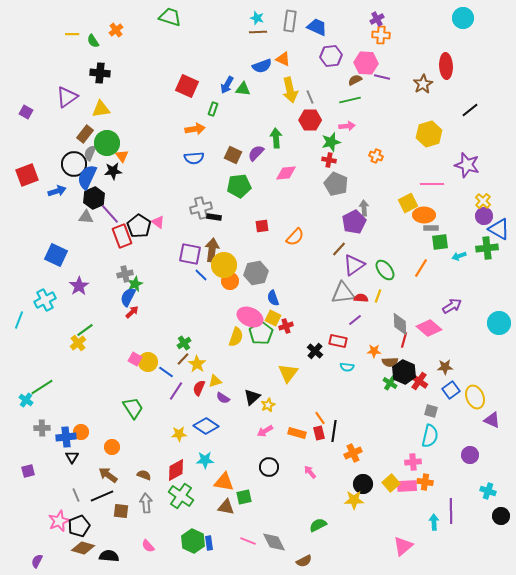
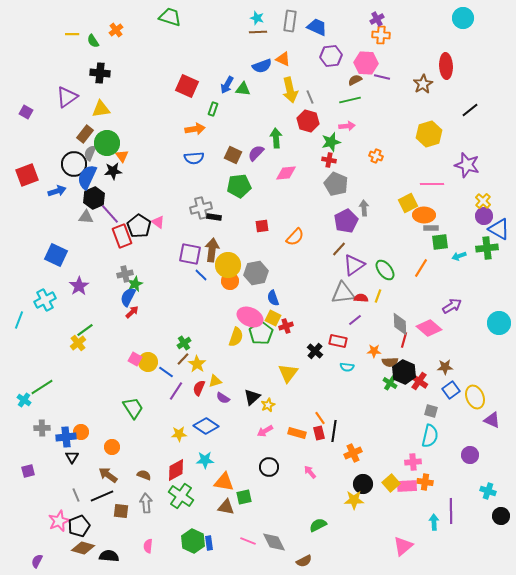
red hexagon at (310, 120): moved 2 px left, 1 px down; rotated 15 degrees clockwise
purple pentagon at (354, 222): moved 8 px left, 1 px up
yellow circle at (224, 265): moved 4 px right
cyan cross at (26, 400): moved 2 px left
pink semicircle at (148, 546): rotated 48 degrees clockwise
